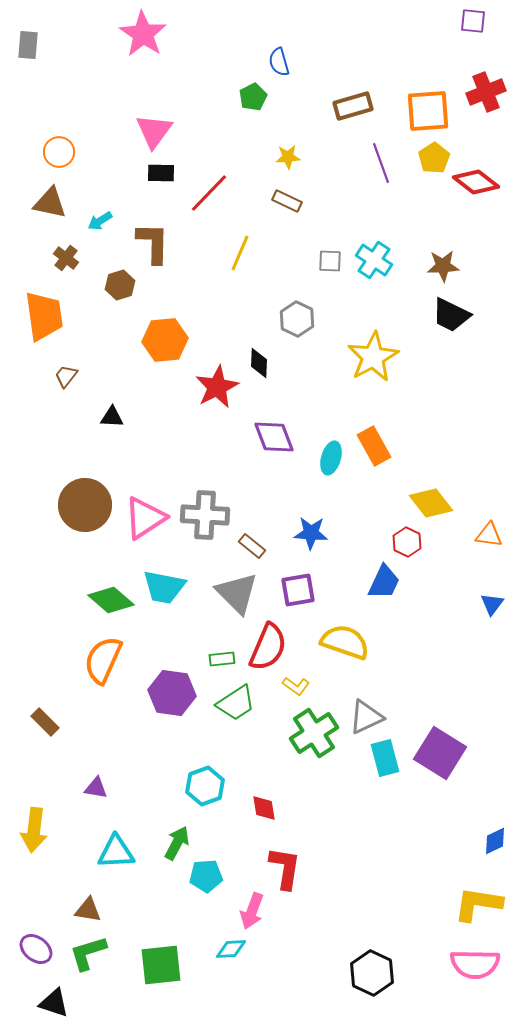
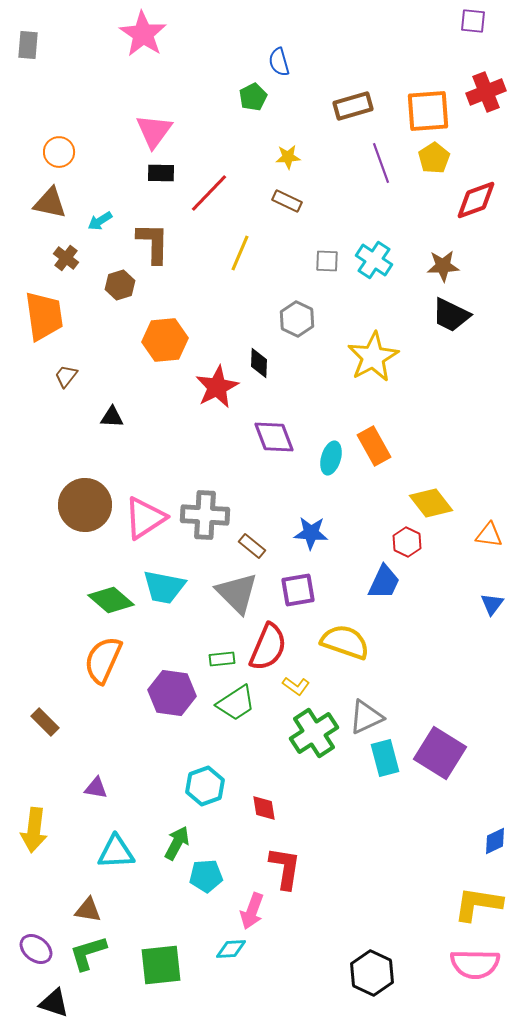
red diamond at (476, 182): moved 18 px down; rotated 57 degrees counterclockwise
gray square at (330, 261): moved 3 px left
